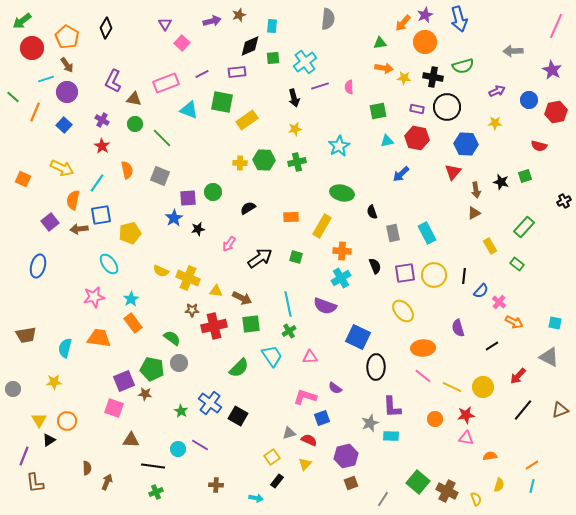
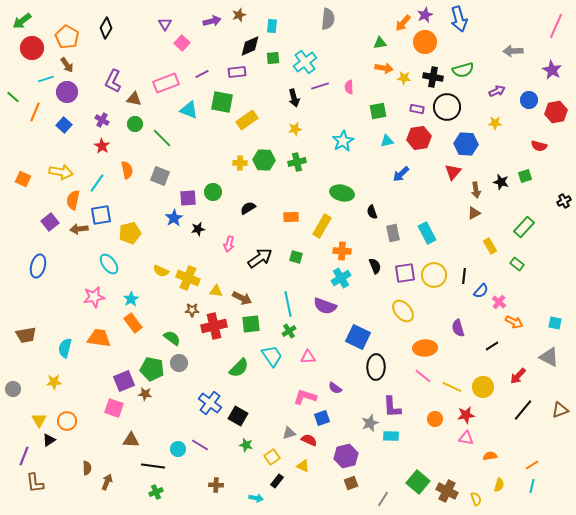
green semicircle at (463, 66): moved 4 px down
red hexagon at (417, 138): moved 2 px right; rotated 20 degrees counterclockwise
cyan star at (339, 146): moved 4 px right, 5 px up
yellow arrow at (62, 168): moved 1 px left, 4 px down; rotated 15 degrees counterclockwise
pink arrow at (229, 244): rotated 21 degrees counterclockwise
orange ellipse at (423, 348): moved 2 px right
pink triangle at (310, 357): moved 2 px left
green star at (181, 411): moved 65 px right, 34 px down; rotated 16 degrees counterclockwise
yellow triangle at (305, 464): moved 2 px left, 2 px down; rotated 48 degrees counterclockwise
